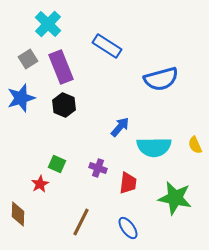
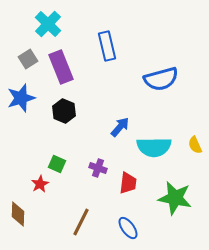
blue rectangle: rotated 44 degrees clockwise
black hexagon: moved 6 px down
